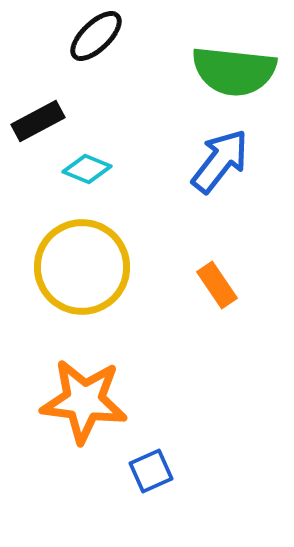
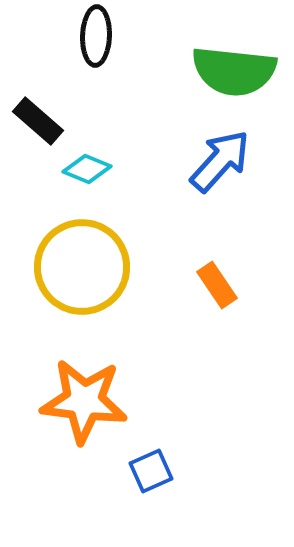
black ellipse: rotated 44 degrees counterclockwise
black rectangle: rotated 69 degrees clockwise
blue arrow: rotated 4 degrees clockwise
